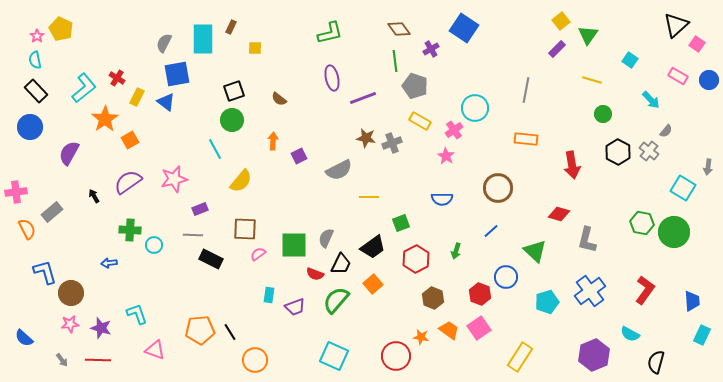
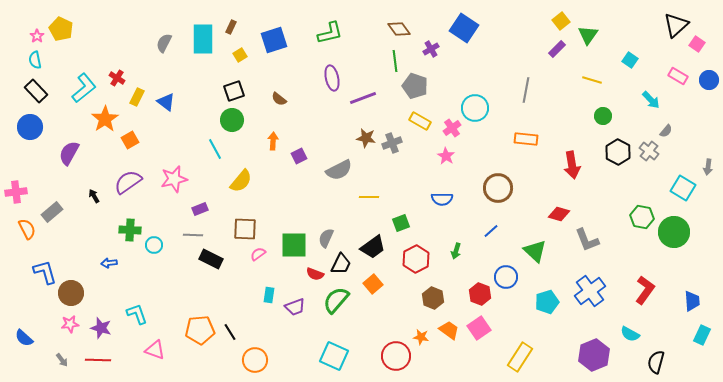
yellow square at (255, 48): moved 15 px left, 7 px down; rotated 32 degrees counterclockwise
blue square at (177, 74): moved 97 px right, 34 px up; rotated 8 degrees counterclockwise
green circle at (603, 114): moved 2 px down
pink cross at (454, 130): moved 2 px left, 2 px up
green hexagon at (642, 223): moved 6 px up
gray L-shape at (587, 240): rotated 36 degrees counterclockwise
